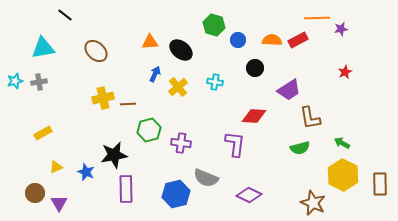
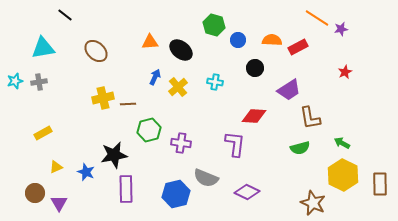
orange line at (317, 18): rotated 35 degrees clockwise
red rectangle at (298, 40): moved 7 px down
blue arrow at (155, 74): moved 3 px down
purple diamond at (249, 195): moved 2 px left, 3 px up
